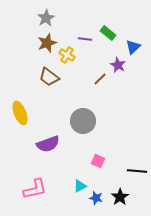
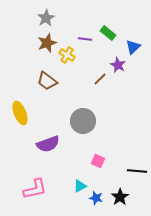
brown trapezoid: moved 2 px left, 4 px down
